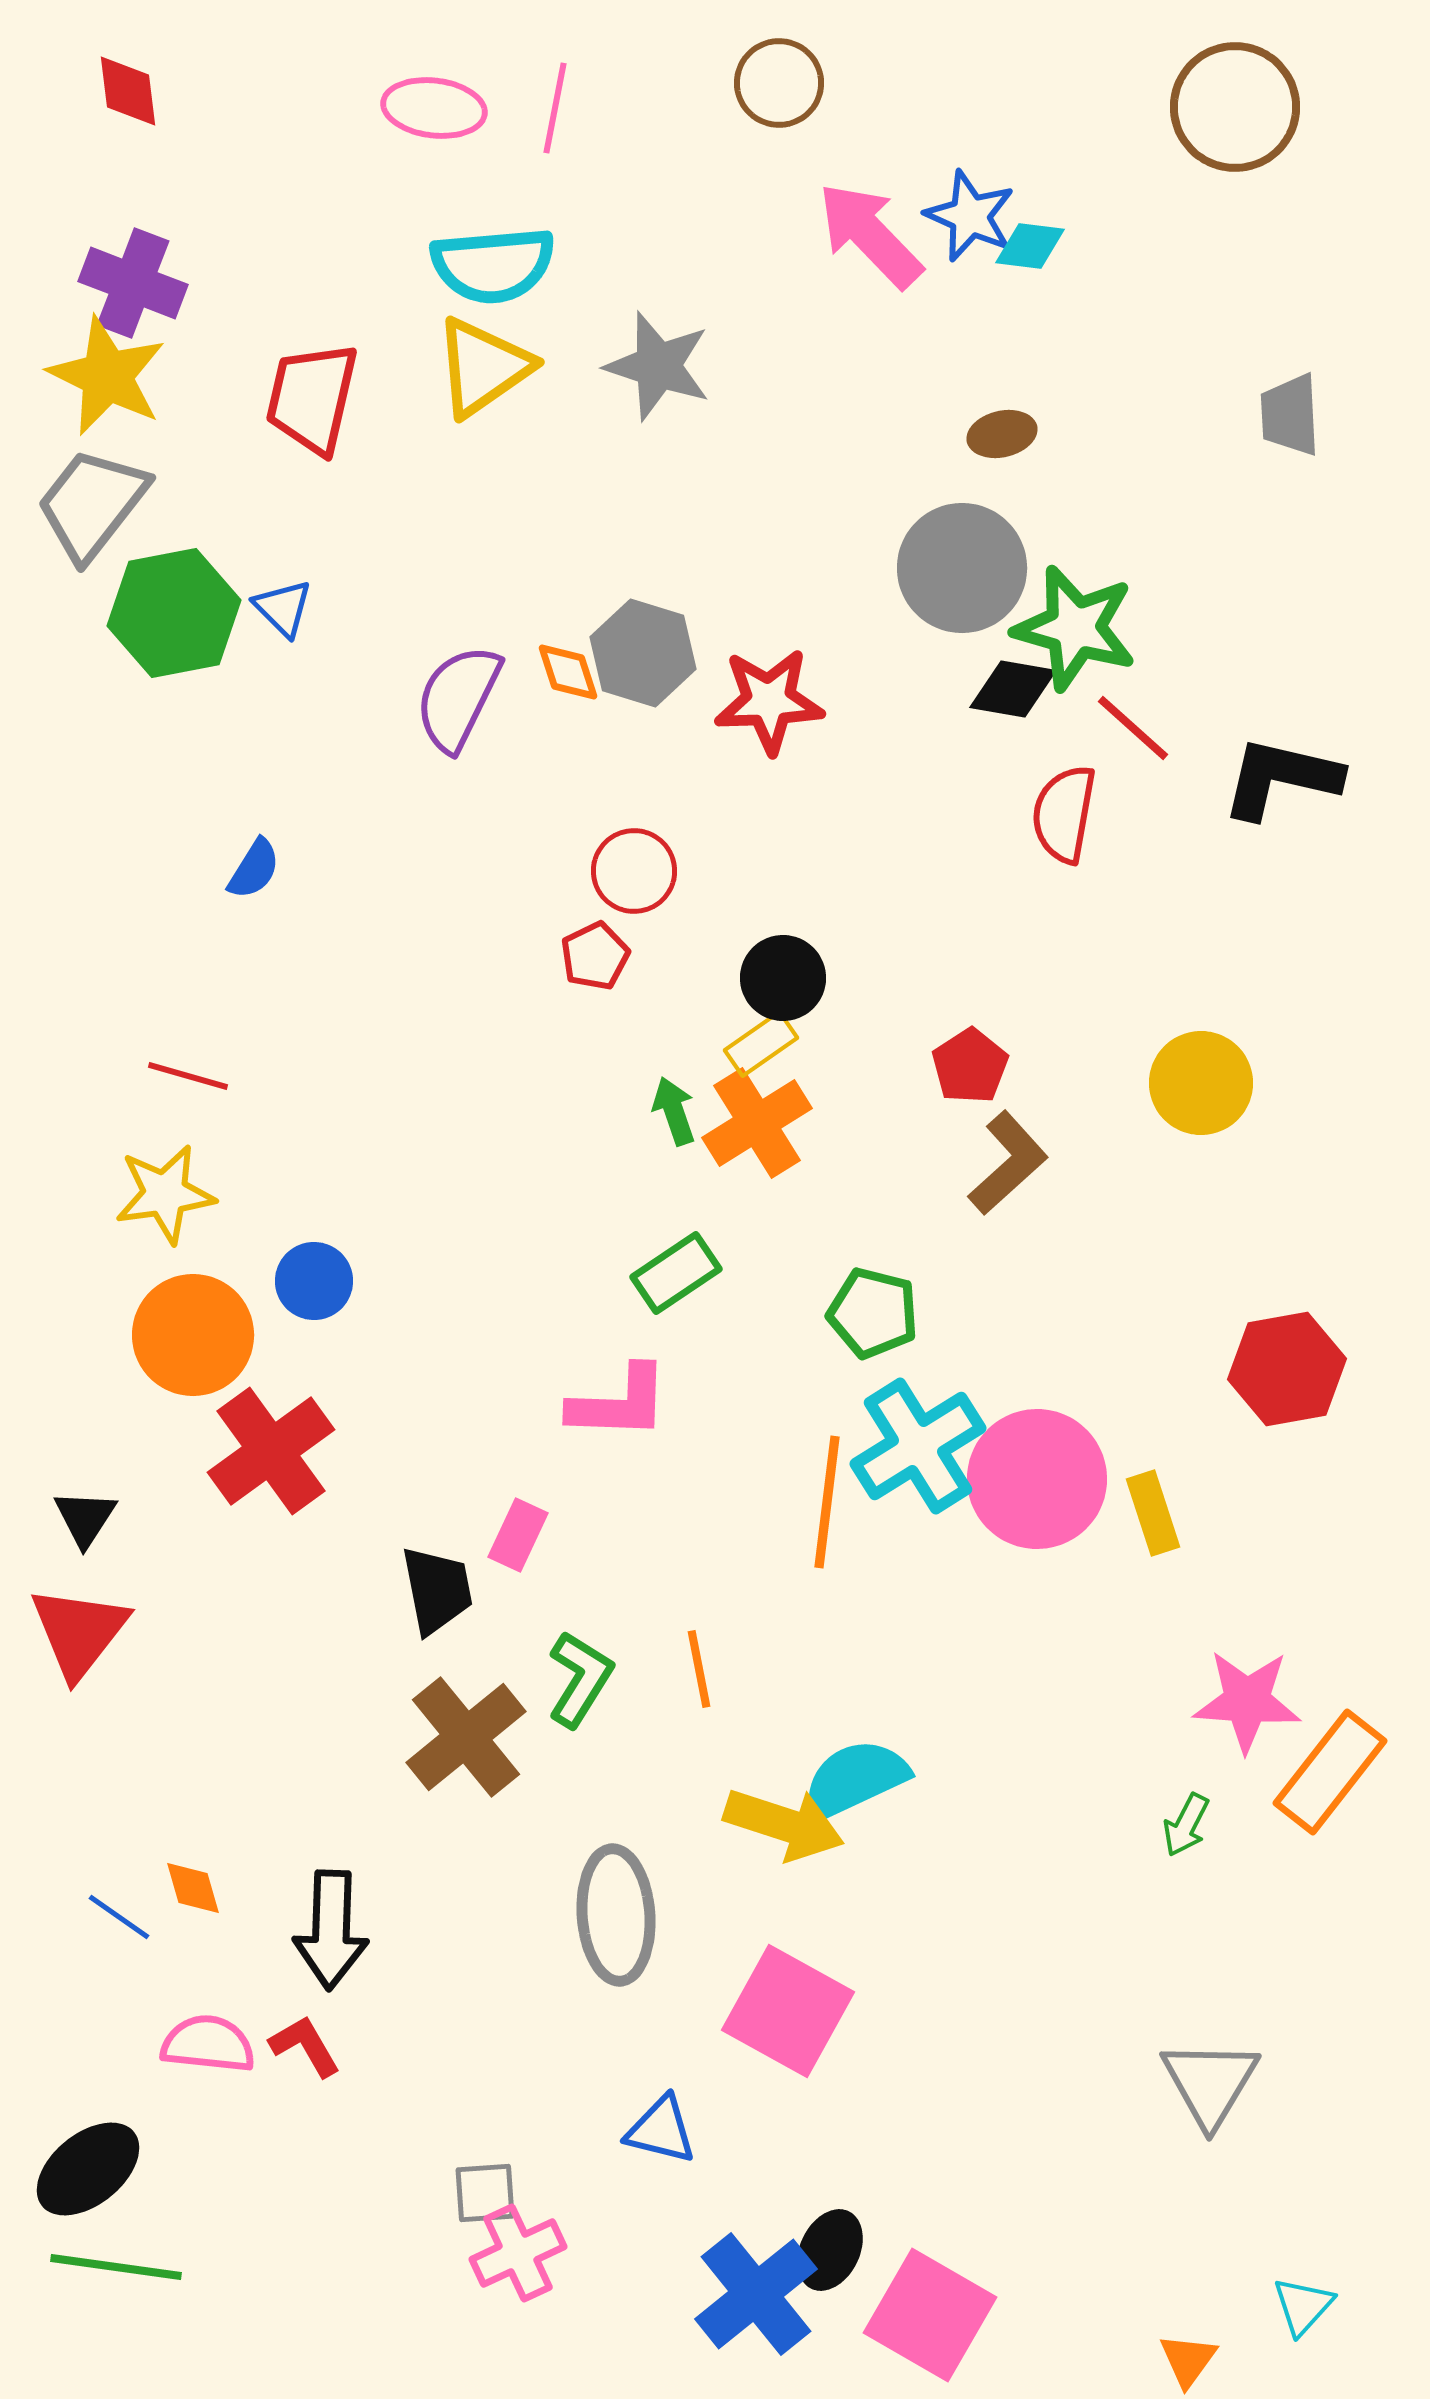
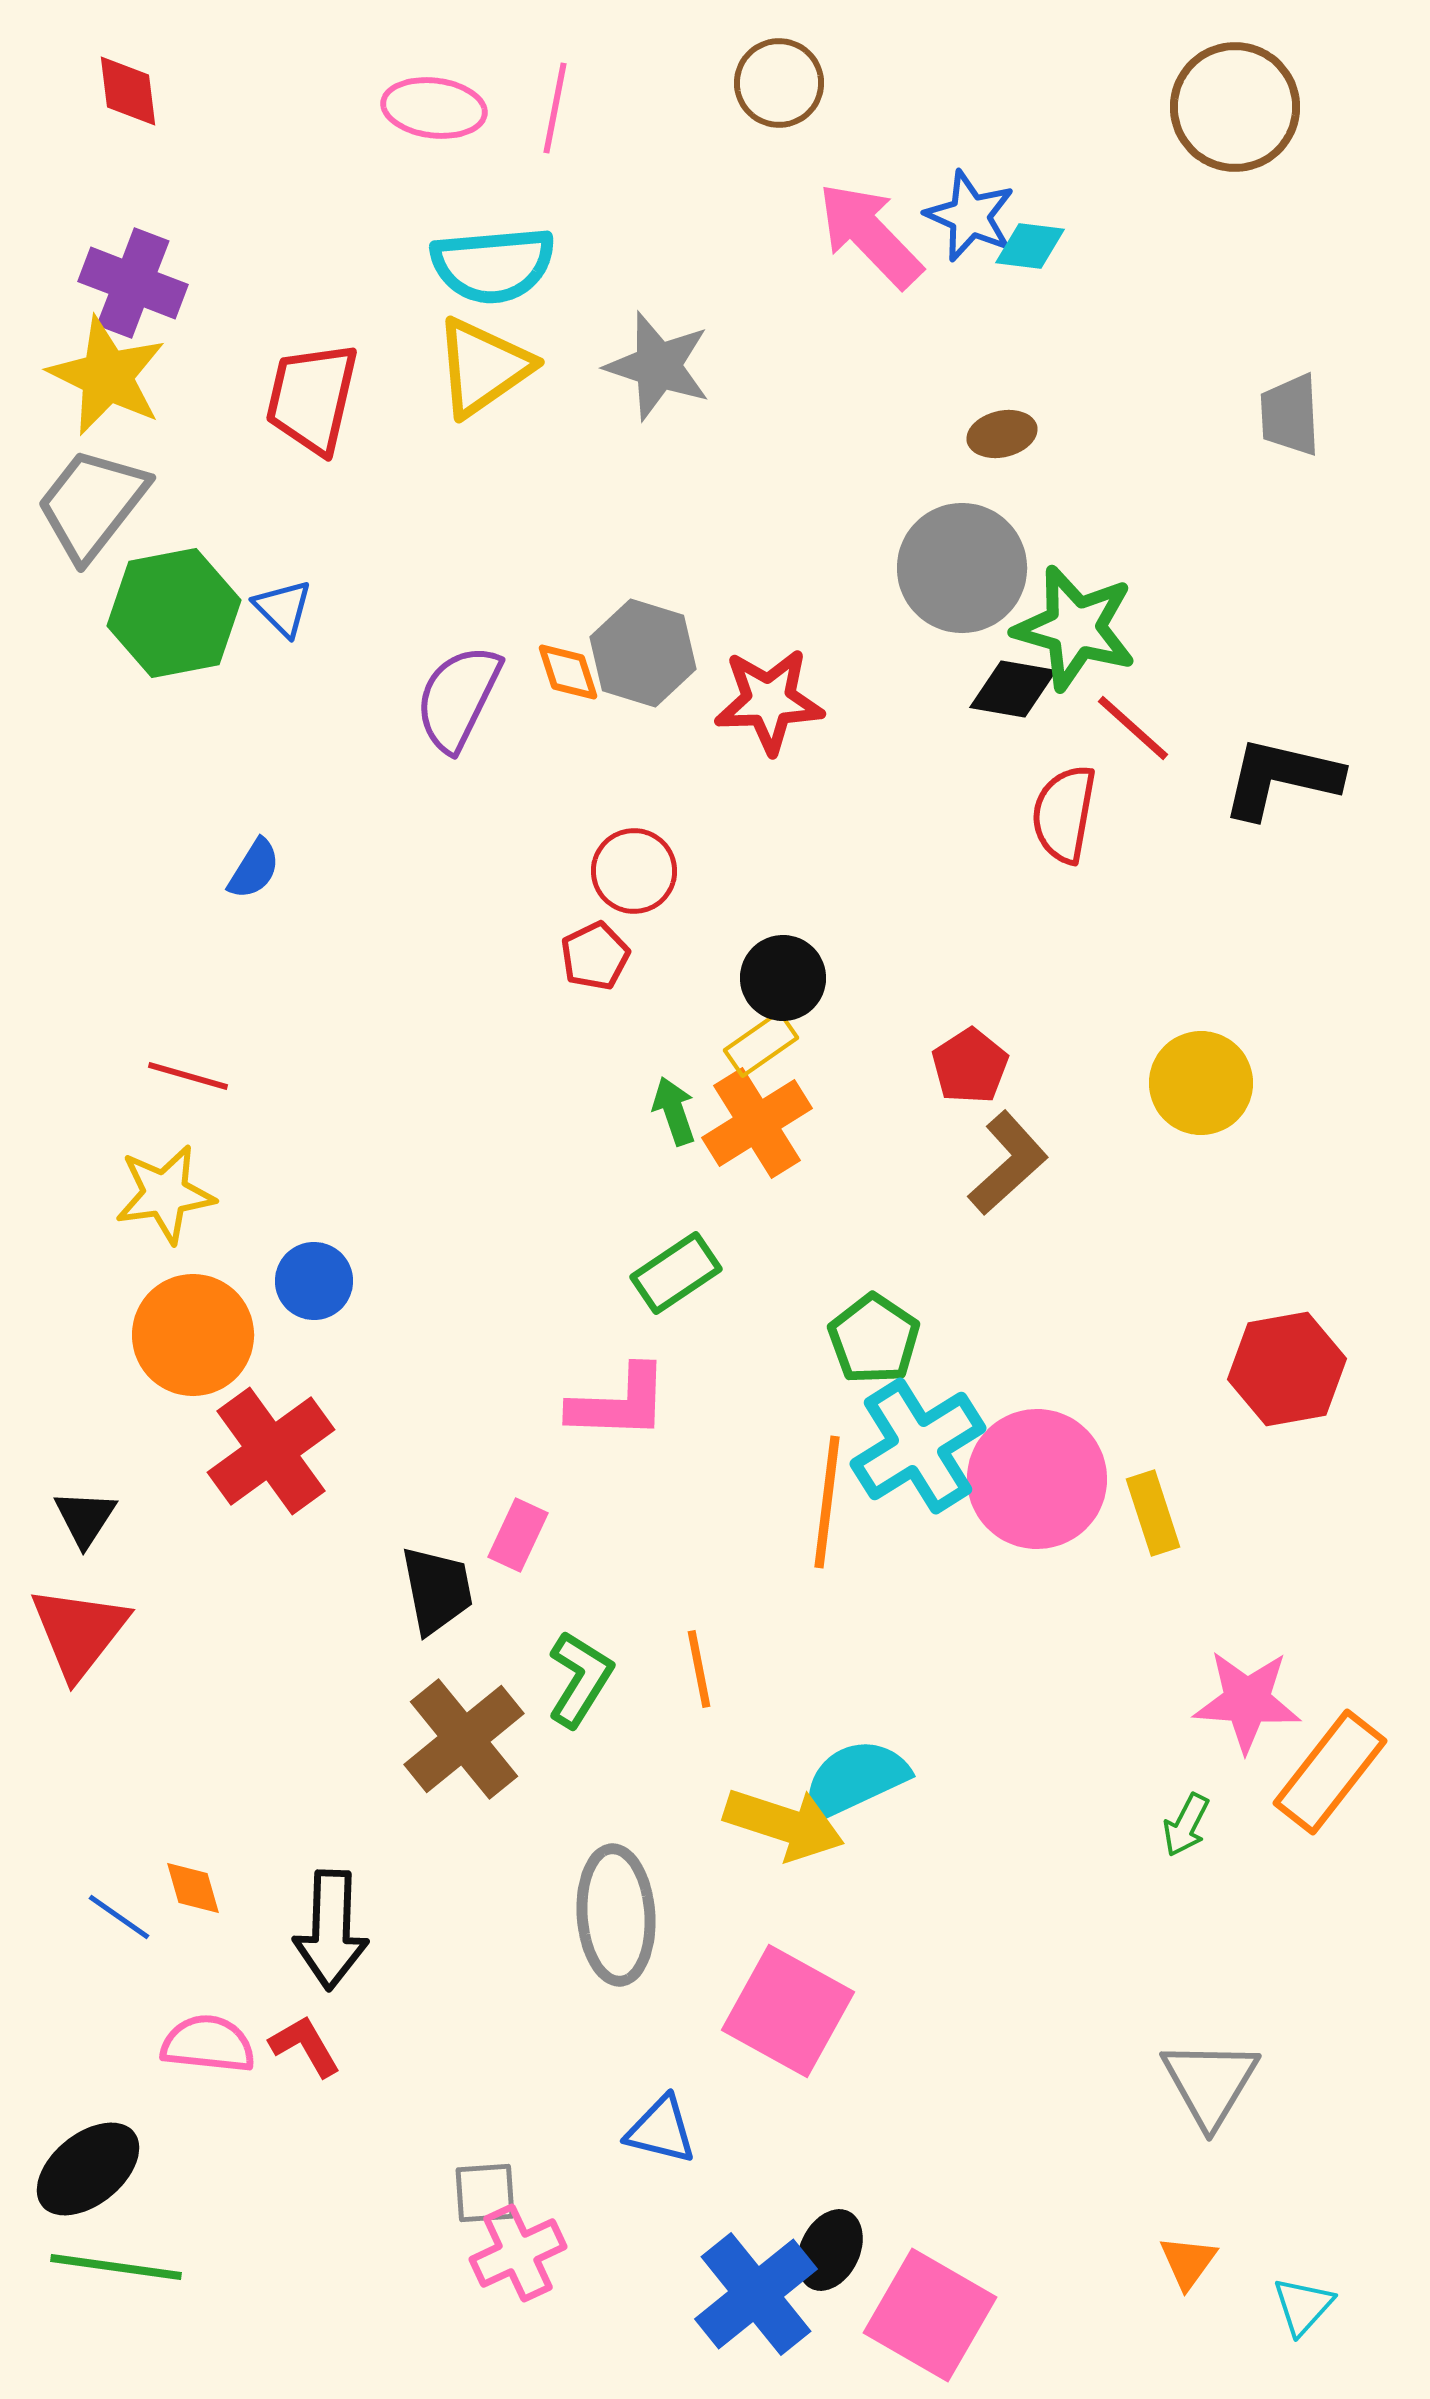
green pentagon at (873, 1313): moved 1 px right, 26 px down; rotated 20 degrees clockwise
brown cross at (466, 1737): moved 2 px left, 2 px down
orange triangle at (1188, 2360): moved 98 px up
